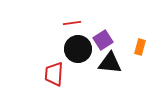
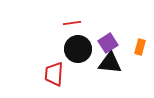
purple square: moved 5 px right, 3 px down
